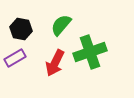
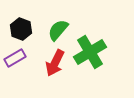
green semicircle: moved 3 px left, 5 px down
black hexagon: rotated 10 degrees clockwise
green cross: rotated 12 degrees counterclockwise
